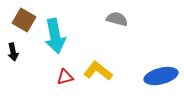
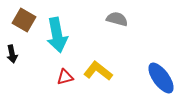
cyan arrow: moved 2 px right, 1 px up
black arrow: moved 1 px left, 2 px down
blue ellipse: moved 2 px down; rotated 68 degrees clockwise
